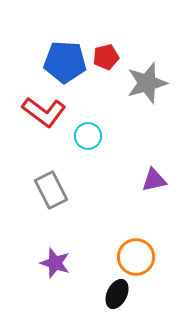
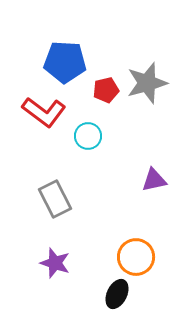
red pentagon: moved 33 px down
gray rectangle: moved 4 px right, 9 px down
